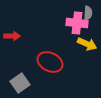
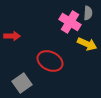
pink cross: moved 7 px left, 1 px up; rotated 25 degrees clockwise
red ellipse: moved 1 px up
gray square: moved 2 px right
